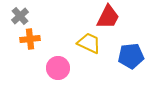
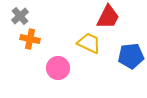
orange cross: rotated 18 degrees clockwise
